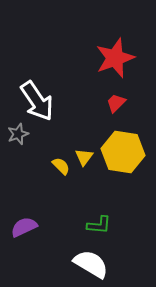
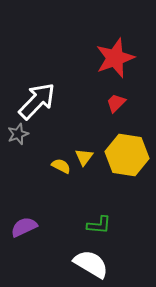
white arrow: rotated 102 degrees counterclockwise
yellow hexagon: moved 4 px right, 3 px down
yellow semicircle: rotated 18 degrees counterclockwise
